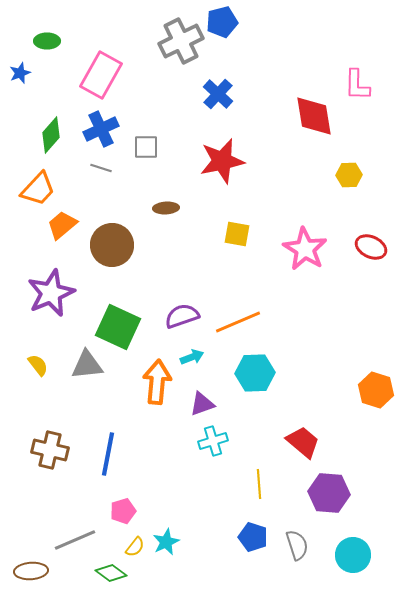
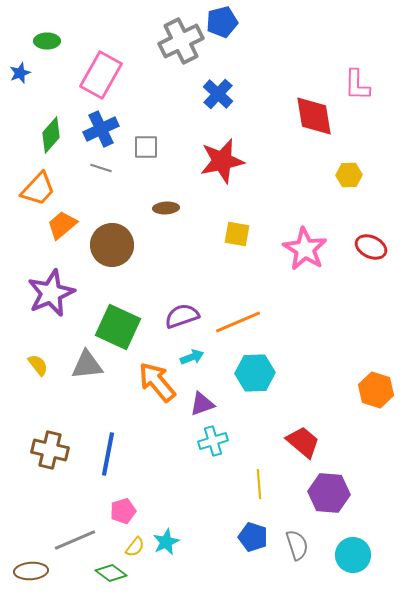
orange arrow at (157, 382): rotated 45 degrees counterclockwise
